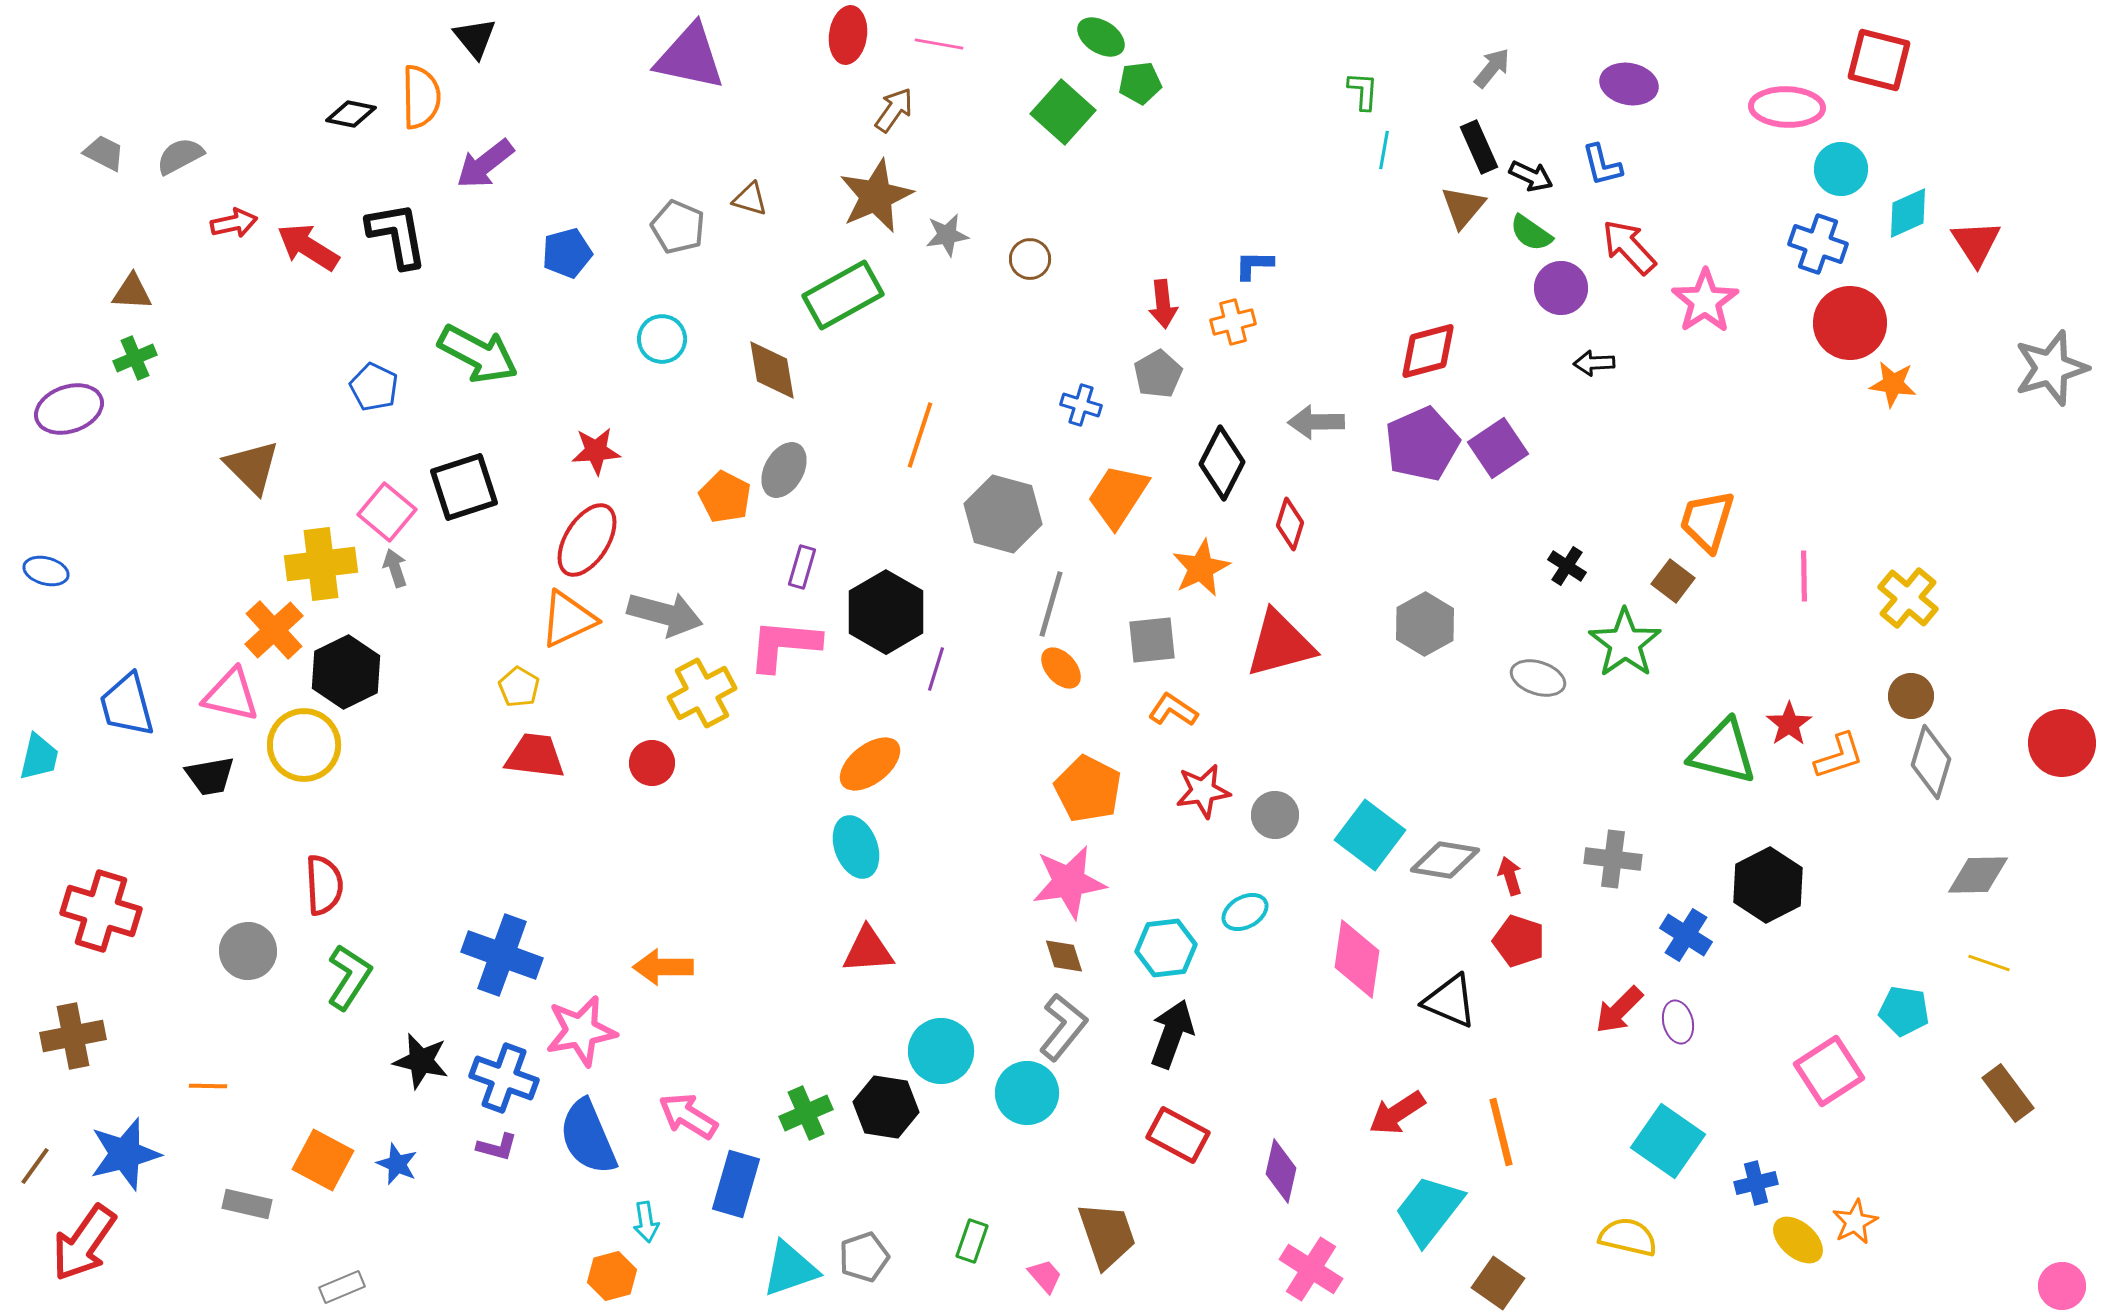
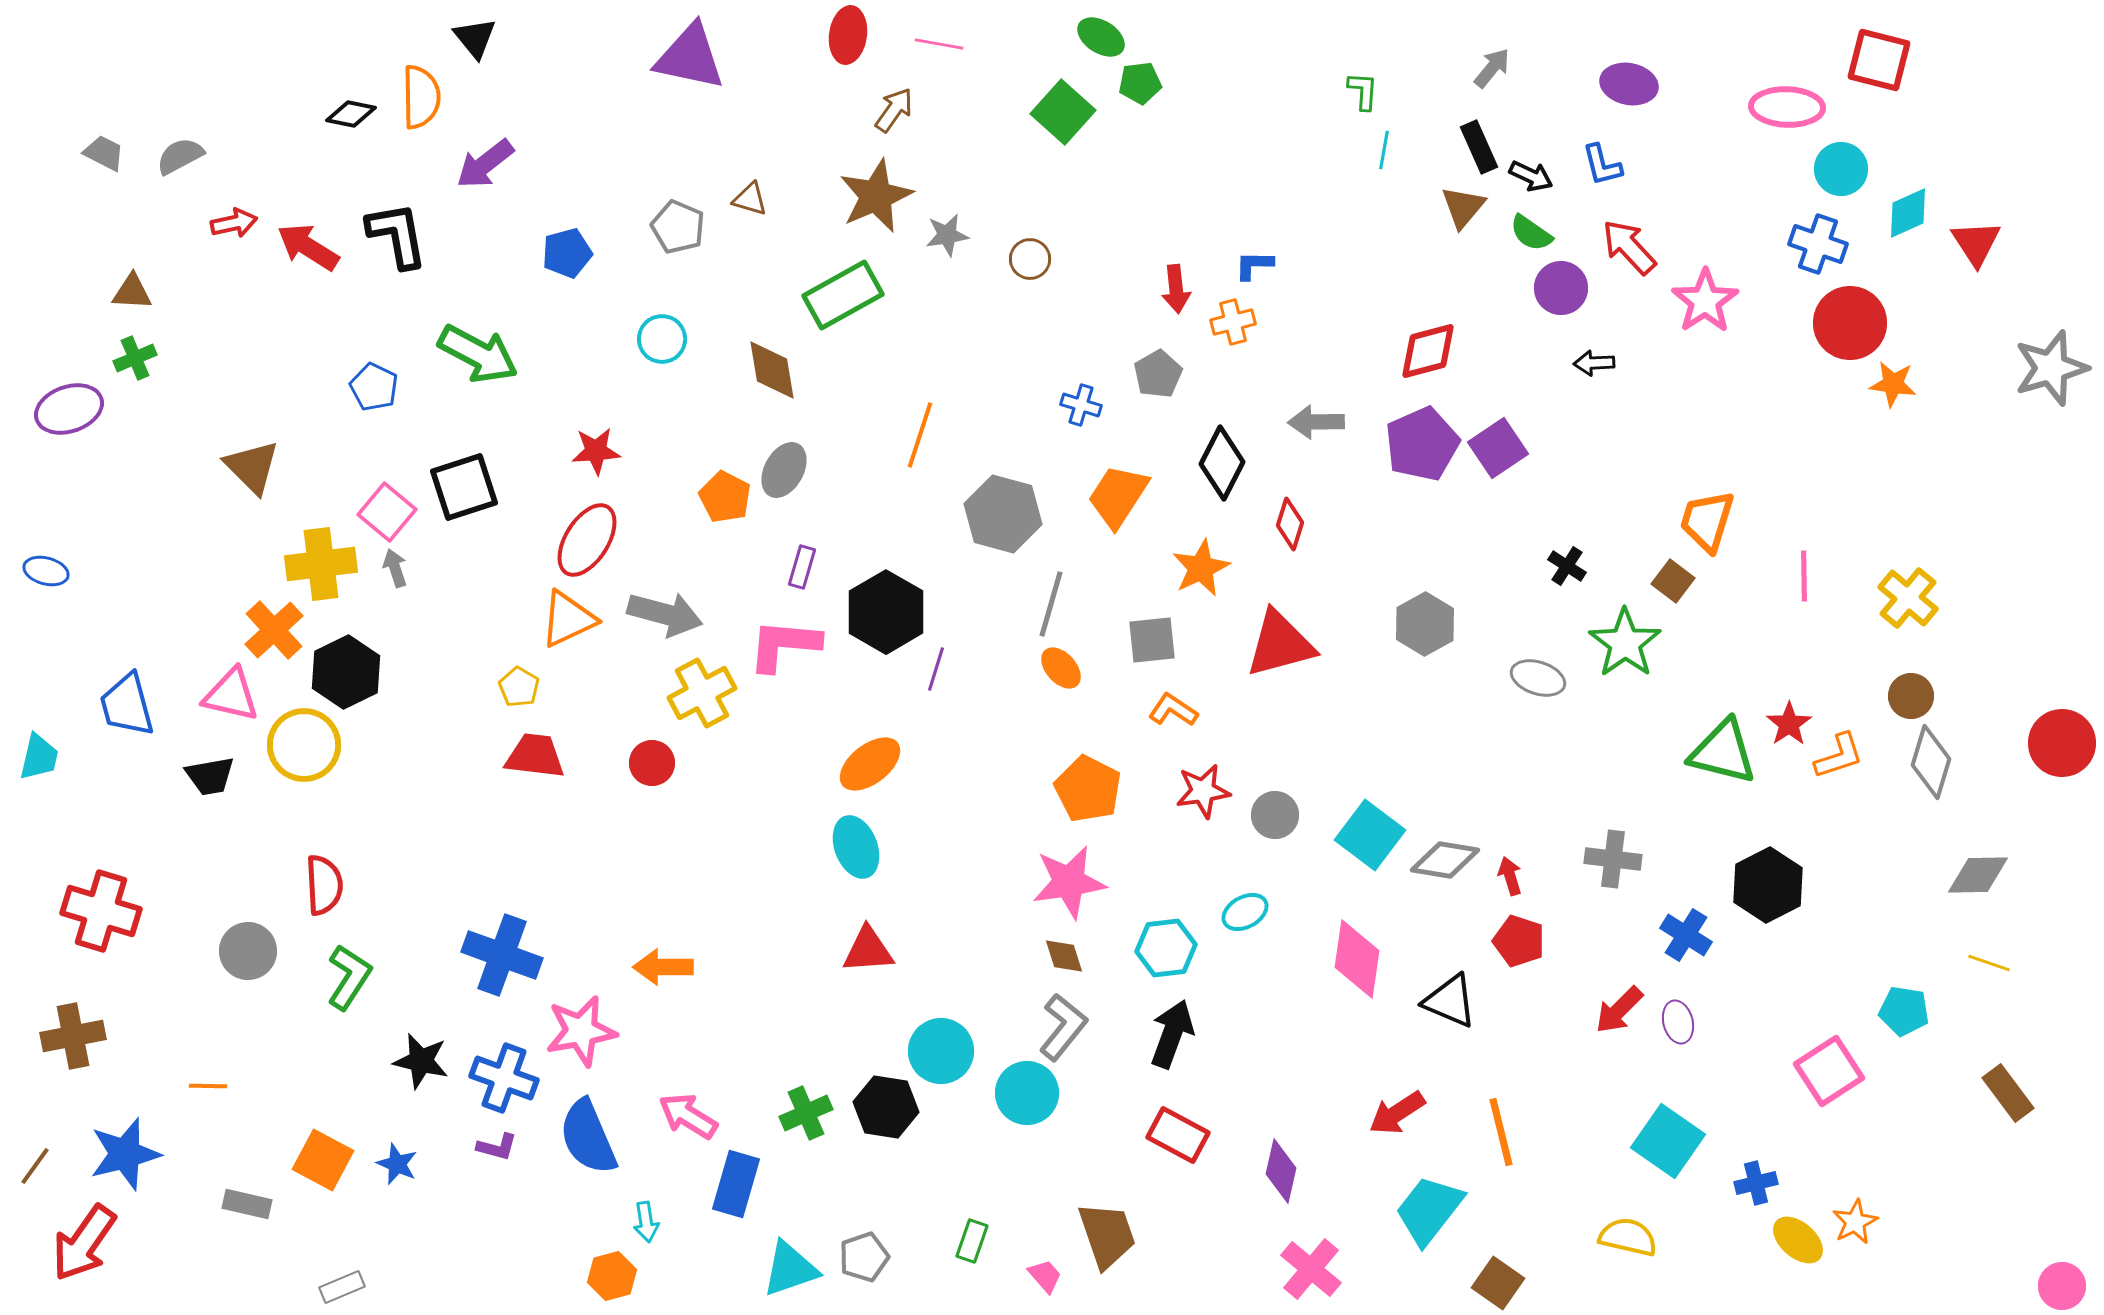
red arrow at (1163, 304): moved 13 px right, 15 px up
pink cross at (1311, 1269): rotated 8 degrees clockwise
